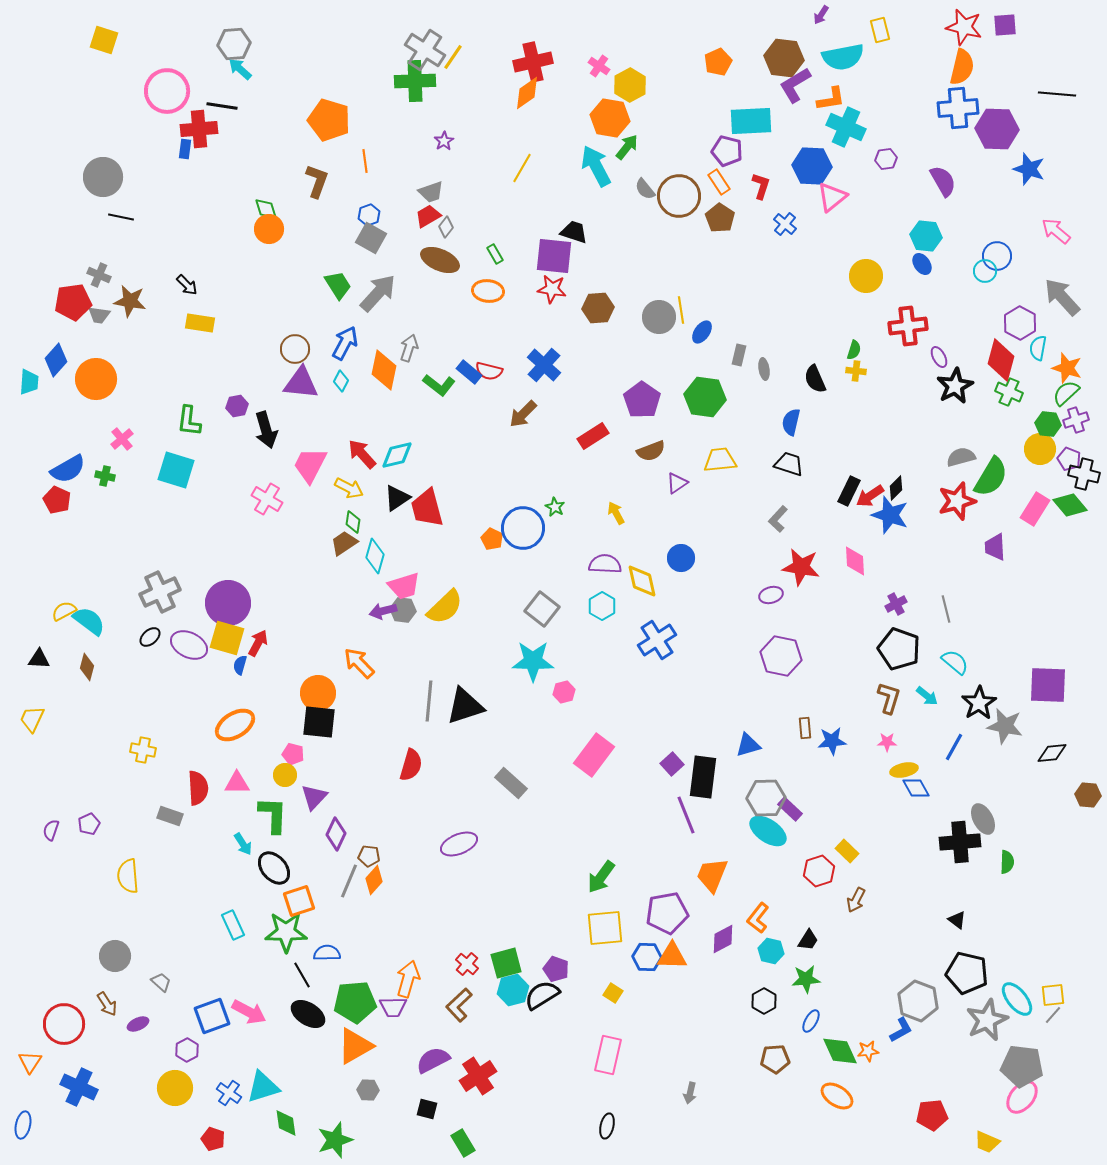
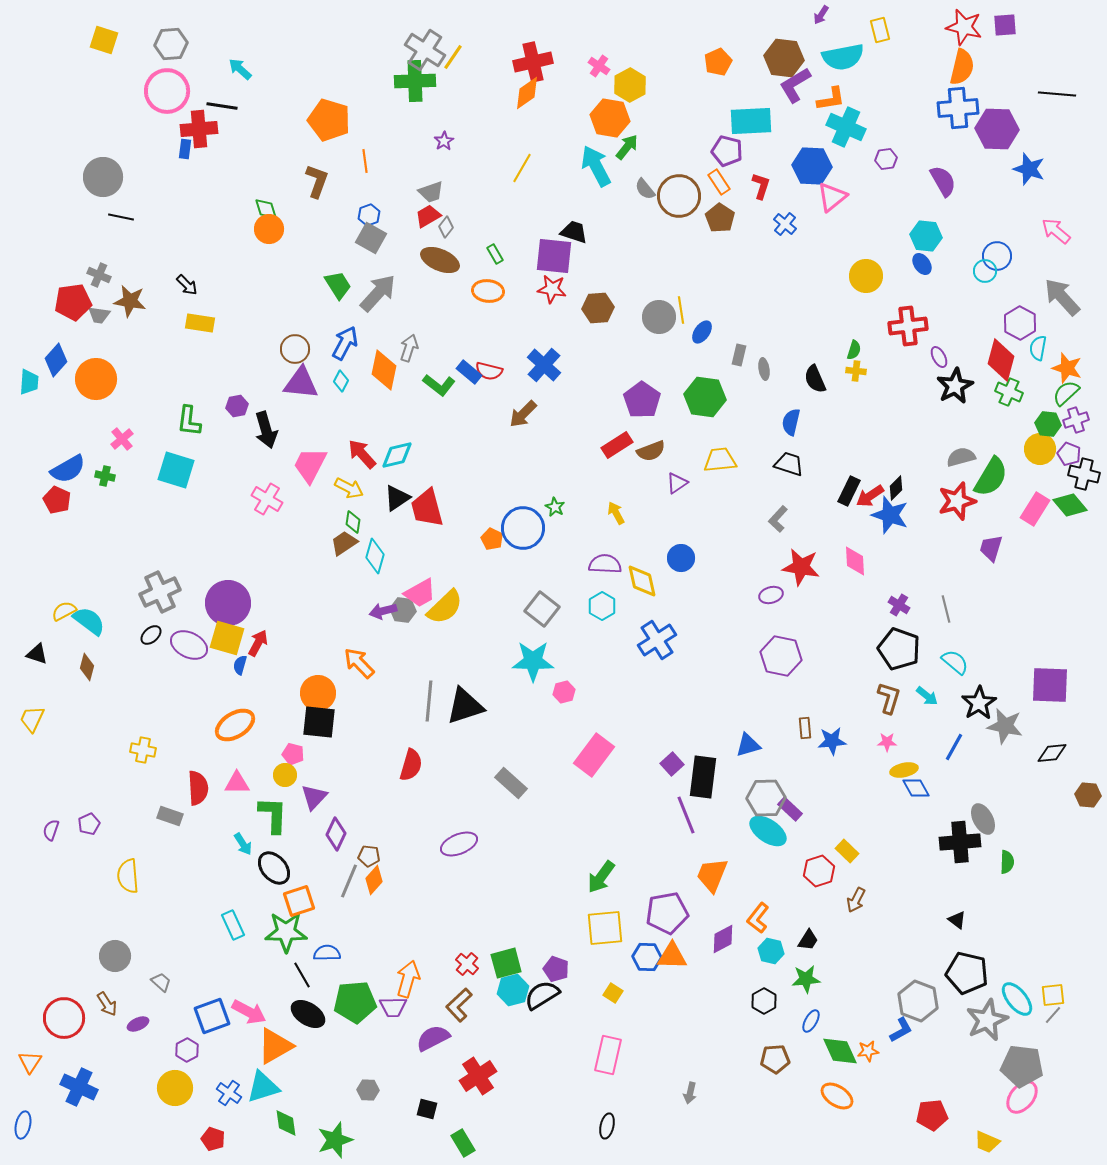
gray hexagon at (234, 44): moved 63 px left
red rectangle at (593, 436): moved 24 px right, 9 px down
purple pentagon at (1069, 459): moved 5 px up
purple trapezoid at (995, 547): moved 4 px left, 1 px down; rotated 20 degrees clockwise
pink trapezoid at (404, 586): moved 16 px right, 7 px down; rotated 12 degrees counterclockwise
purple cross at (896, 604): moved 3 px right, 1 px down; rotated 30 degrees counterclockwise
black ellipse at (150, 637): moved 1 px right, 2 px up
black triangle at (39, 659): moved 2 px left, 5 px up; rotated 15 degrees clockwise
purple square at (1048, 685): moved 2 px right
red circle at (64, 1024): moved 6 px up
orange triangle at (355, 1046): moved 80 px left
purple semicircle at (433, 1060): moved 22 px up
